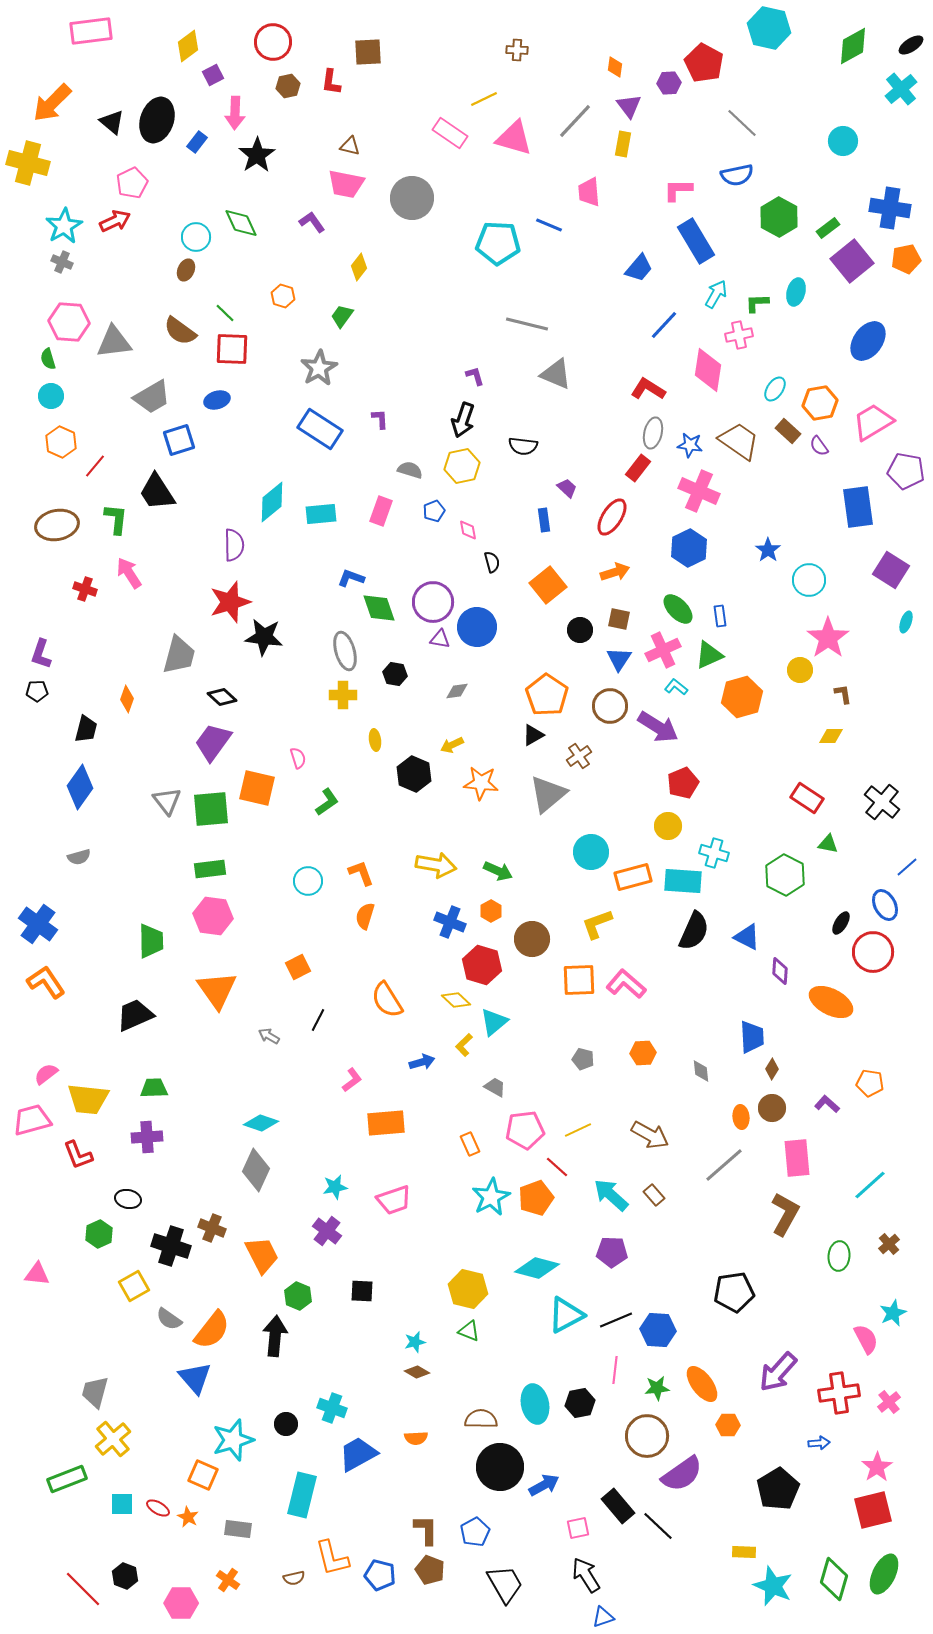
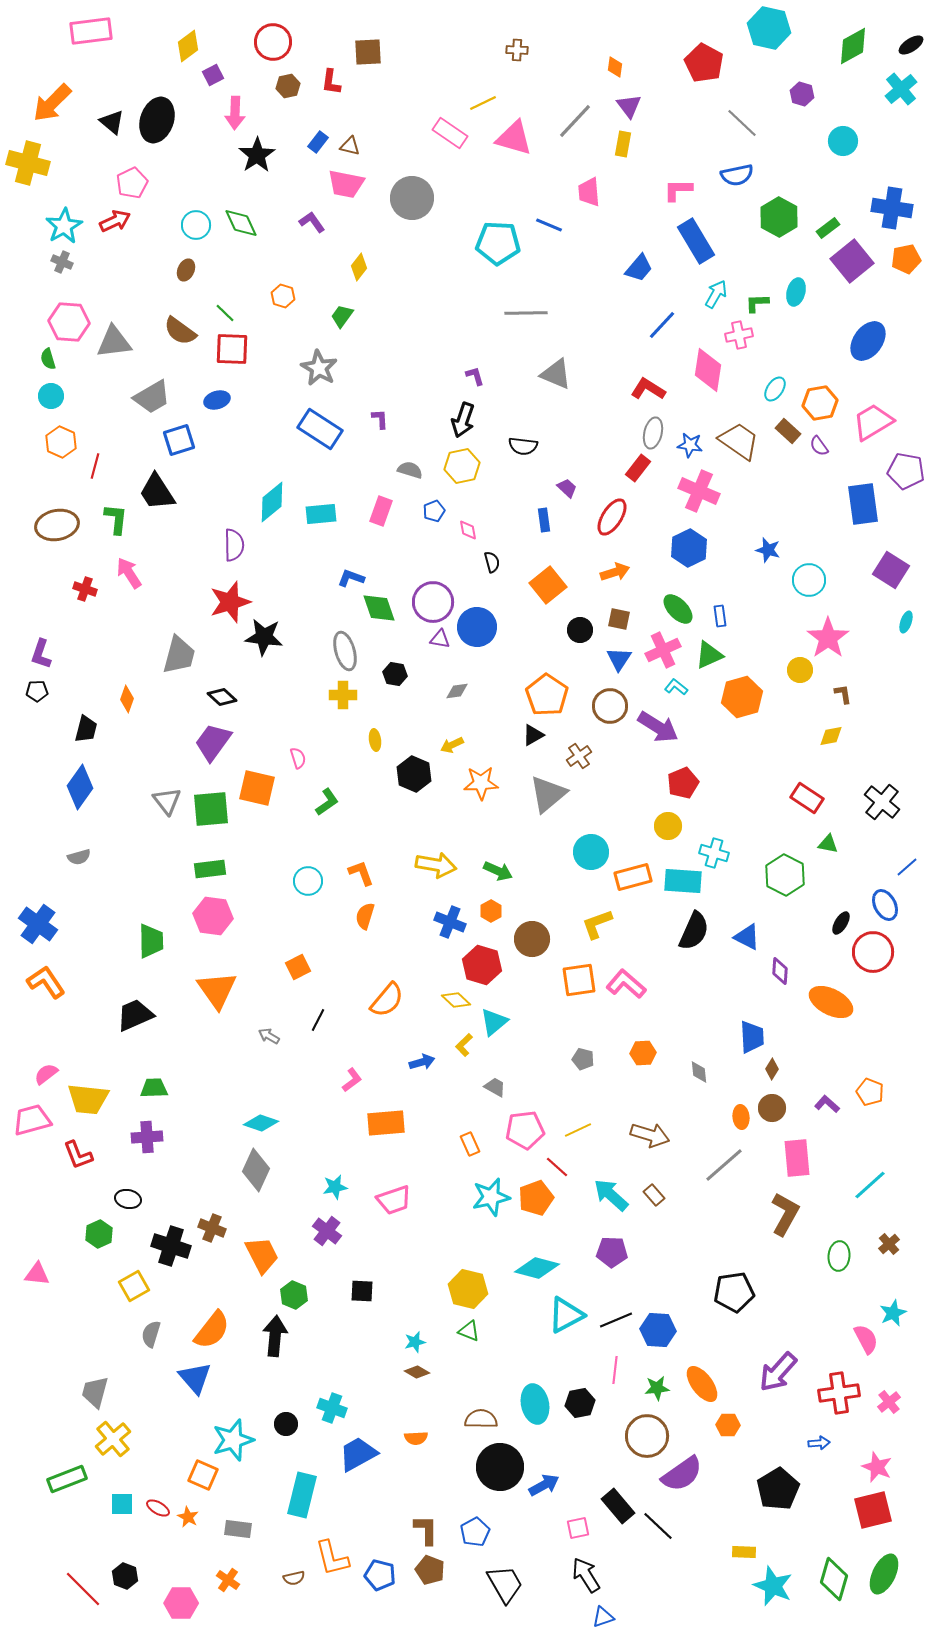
purple hexagon at (669, 83): moved 133 px right, 11 px down; rotated 20 degrees clockwise
yellow line at (484, 99): moved 1 px left, 4 px down
blue rectangle at (197, 142): moved 121 px right
blue cross at (890, 208): moved 2 px right
cyan circle at (196, 237): moved 12 px up
gray line at (527, 324): moved 1 px left, 11 px up; rotated 15 degrees counterclockwise
blue line at (664, 325): moved 2 px left
gray star at (319, 368): rotated 12 degrees counterclockwise
red line at (95, 466): rotated 25 degrees counterclockwise
blue rectangle at (858, 507): moved 5 px right, 3 px up
blue star at (768, 550): rotated 20 degrees counterclockwise
yellow diamond at (831, 736): rotated 10 degrees counterclockwise
orange star at (481, 783): rotated 8 degrees counterclockwise
orange square at (579, 980): rotated 6 degrees counterclockwise
orange semicircle at (387, 1000): rotated 108 degrees counterclockwise
gray diamond at (701, 1071): moved 2 px left, 1 px down
orange pentagon at (870, 1083): moved 9 px down; rotated 12 degrees clockwise
brown arrow at (650, 1135): rotated 12 degrees counterclockwise
cyan star at (491, 1197): rotated 15 degrees clockwise
green hexagon at (298, 1296): moved 4 px left, 1 px up
gray semicircle at (169, 1319): moved 18 px left, 15 px down; rotated 72 degrees clockwise
pink star at (877, 1467): rotated 16 degrees counterclockwise
